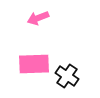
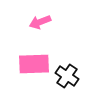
pink arrow: moved 2 px right, 4 px down
